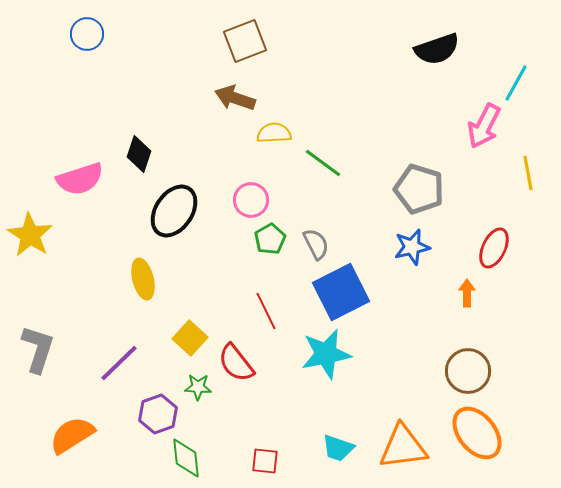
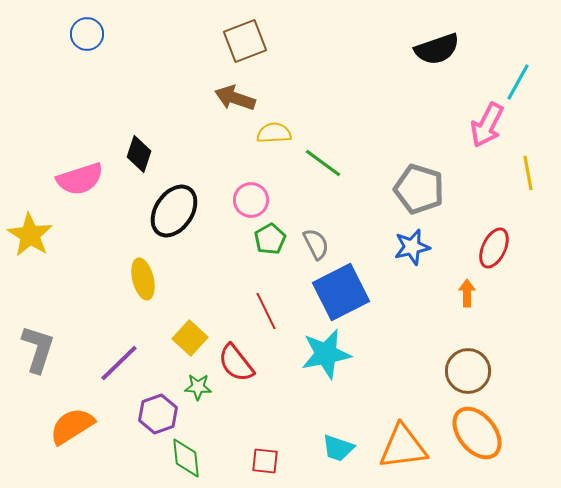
cyan line: moved 2 px right, 1 px up
pink arrow: moved 3 px right, 1 px up
orange semicircle: moved 9 px up
